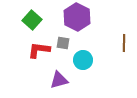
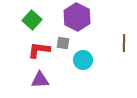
purple triangle: moved 19 px left; rotated 12 degrees clockwise
